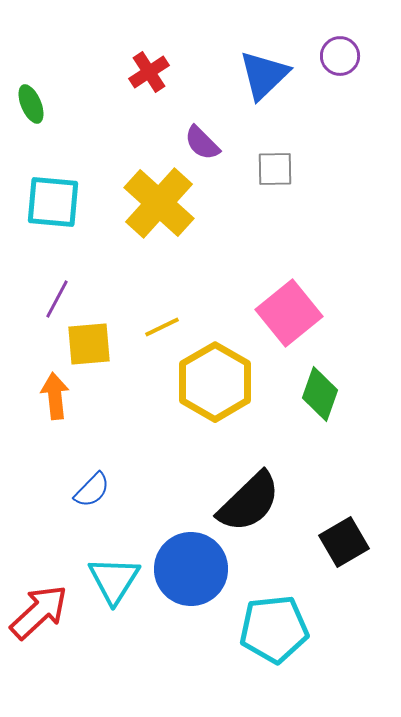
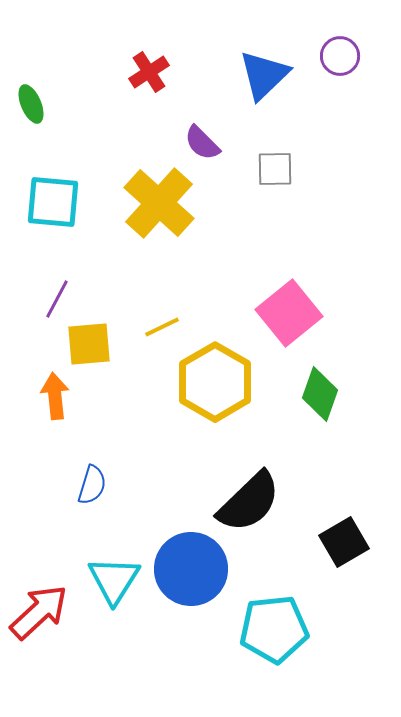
blue semicircle: moved 5 px up; rotated 27 degrees counterclockwise
